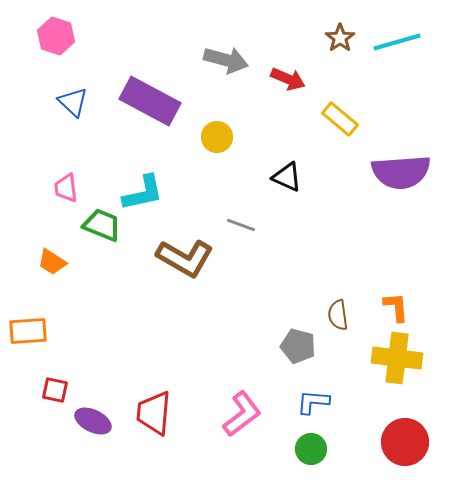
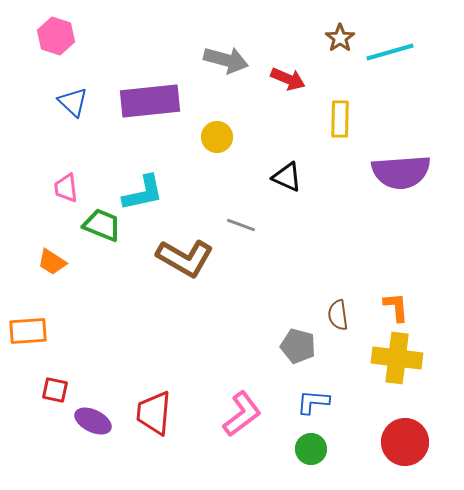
cyan line: moved 7 px left, 10 px down
purple rectangle: rotated 34 degrees counterclockwise
yellow rectangle: rotated 51 degrees clockwise
